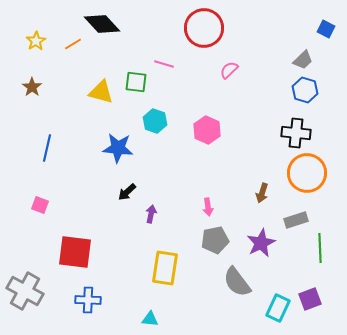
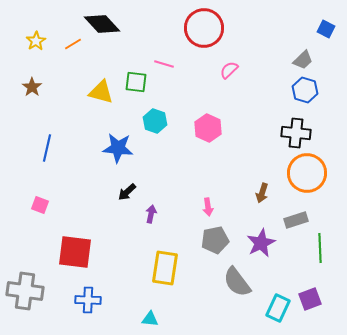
pink hexagon: moved 1 px right, 2 px up
gray cross: rotated 21 degrees counterclockwise
